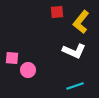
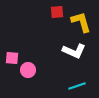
yellow L-shape: rotated 125 degrees clockwise
cyan line: moved 2 px right
